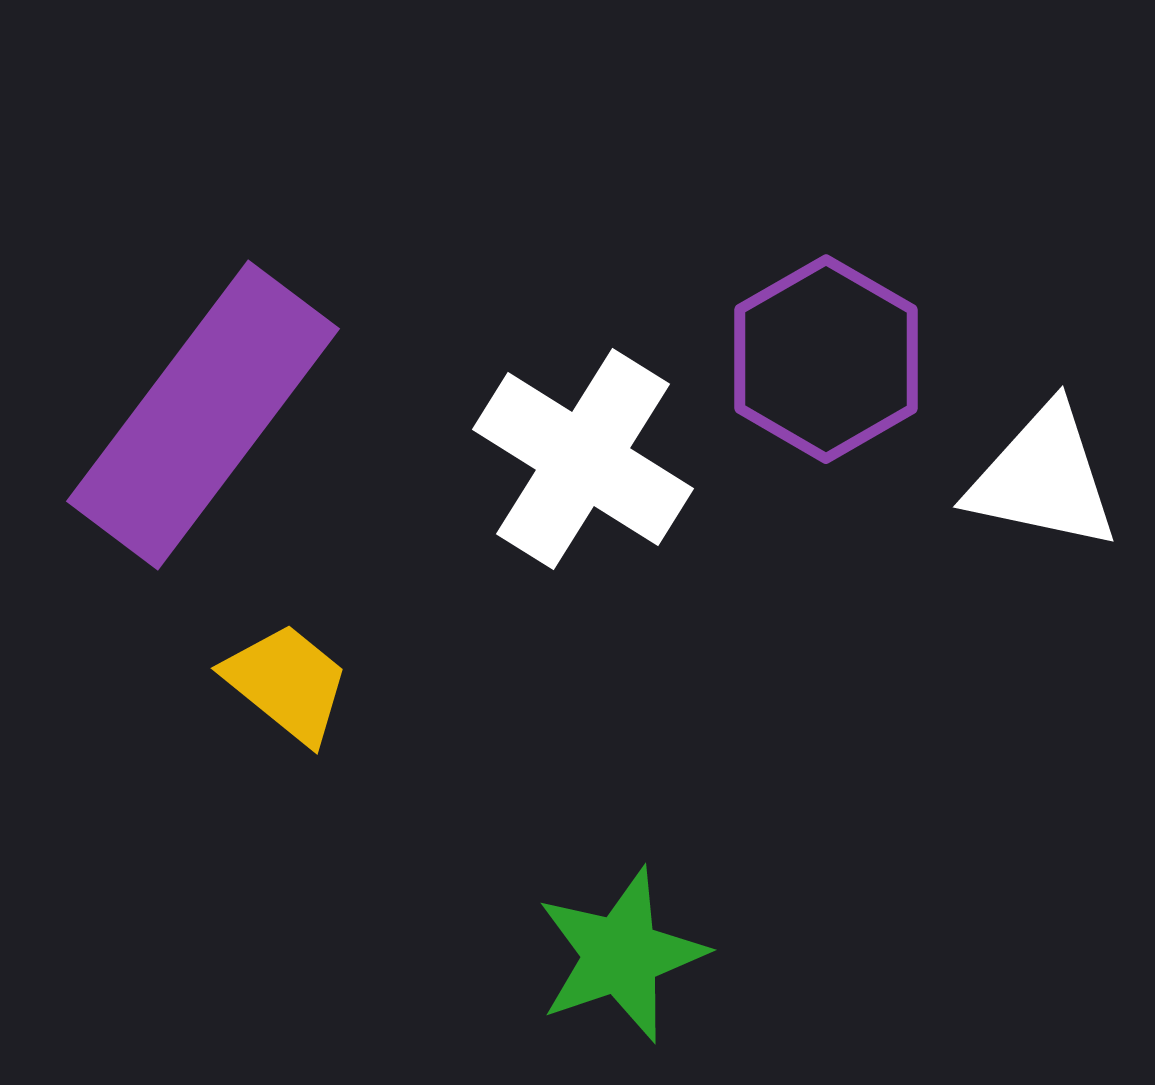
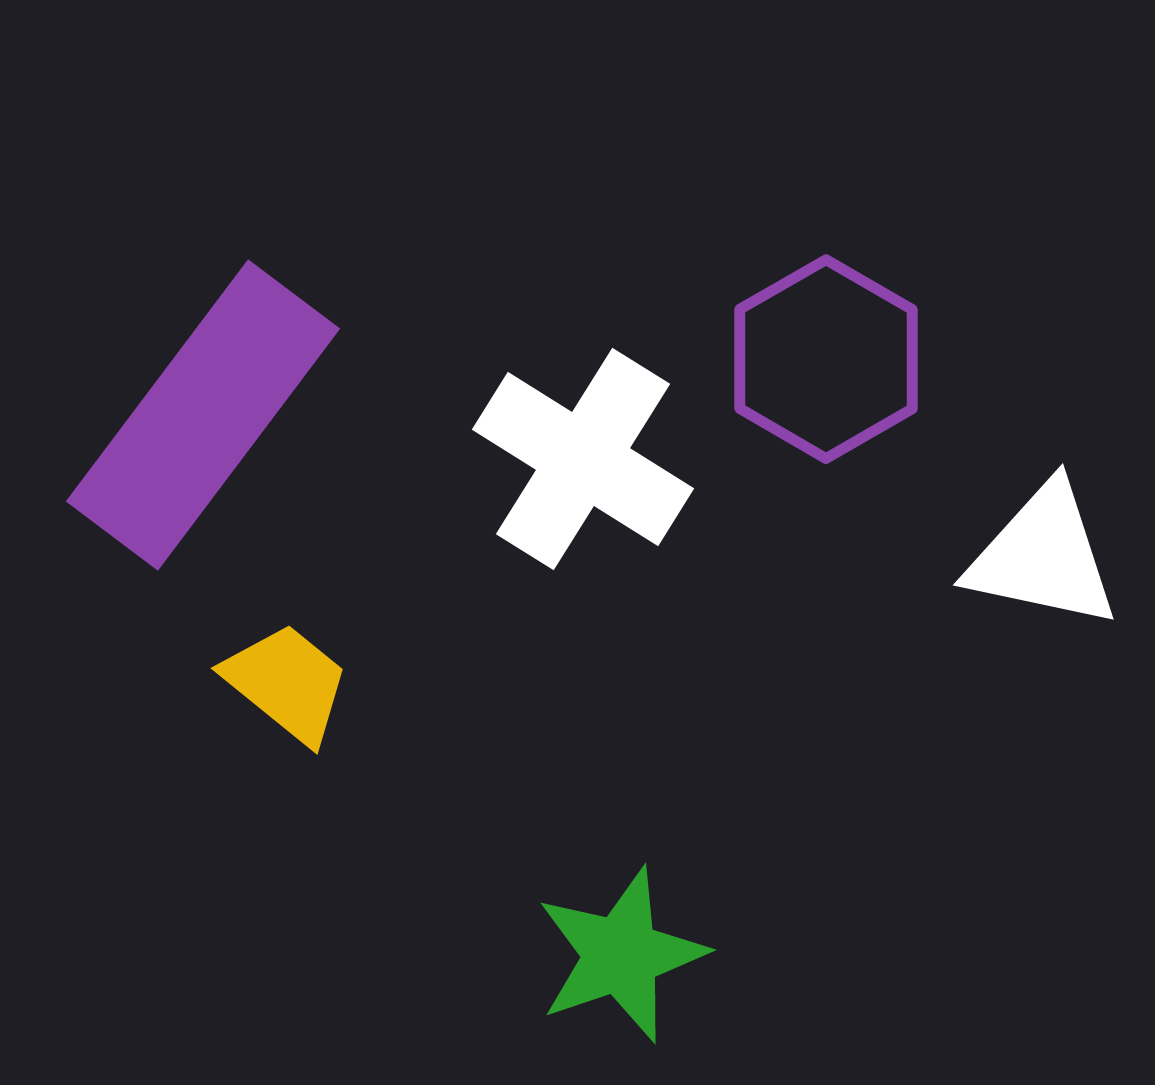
white triangle: moved 78 px down
